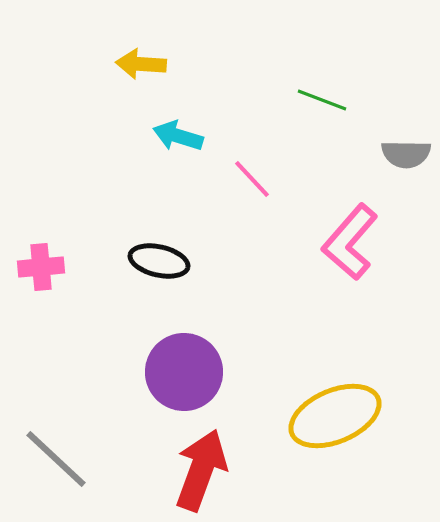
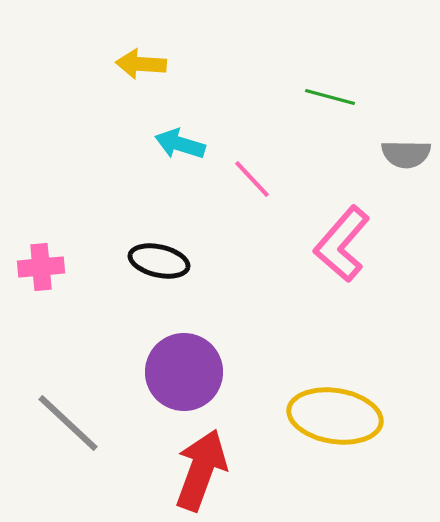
green line: moved 8 px right, 3 px up; rotated 6 degrees counterclockwise
cyan arrow: moved 2 px right, 8 px down
pink L-shape: moved 8 px left, 2 px down
yellow ellipse: rotated 32 degrees clockwise
gray line: moved 12 px right, 36 px up
